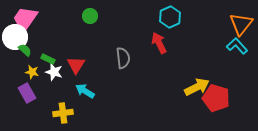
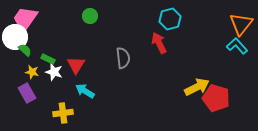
cyan hexagon: moved 2 px down; rotated 10 degrees clockwise
